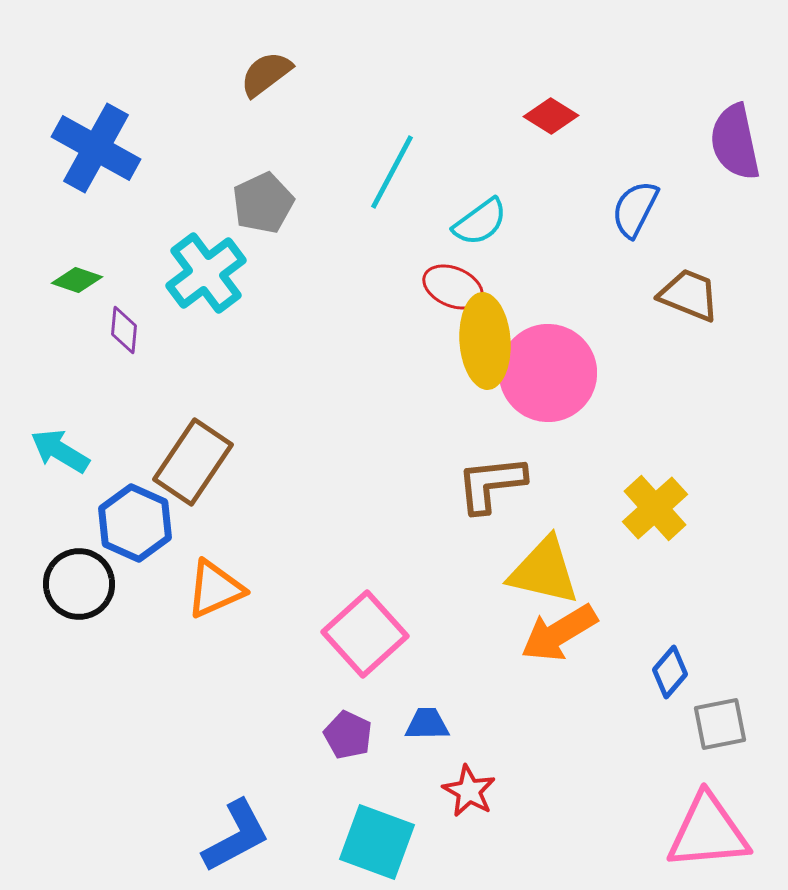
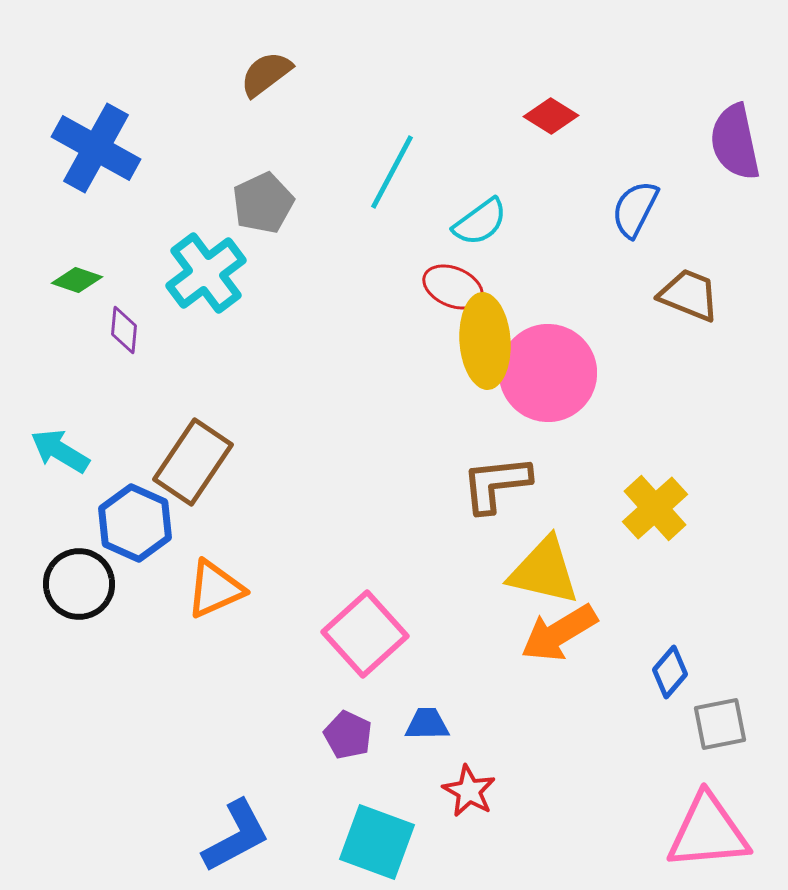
brown L-shape: moved 5 px right
